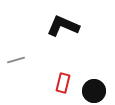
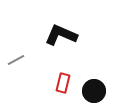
black L-shape: moved 2 px left, 9 px down
gray line: rotated 12 degrees counterclockwise
